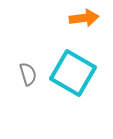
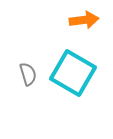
orange arrow: moved 2 px down
